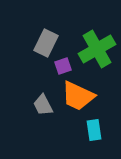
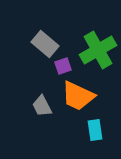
gray rectangle: moved 1 px left, 1 px down; rotated 76 degrees counterclockwise
green cross: moved 1 px right, 1 px down
gray trapezoid: moved 1 px left, 1 px down
cyan rectangle: moved 1 px right
